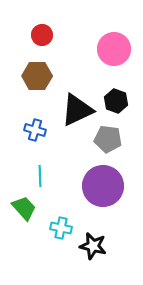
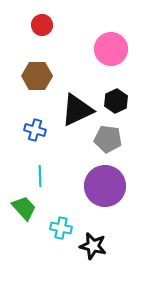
red circle: moved 10 px up
pink circle: moved 3 px left
black hexagon: rotated 15 degrees clockwise
purple circle: moved 2 px right
